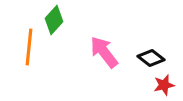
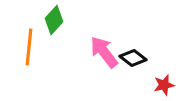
black diamond: moved 18 px left
